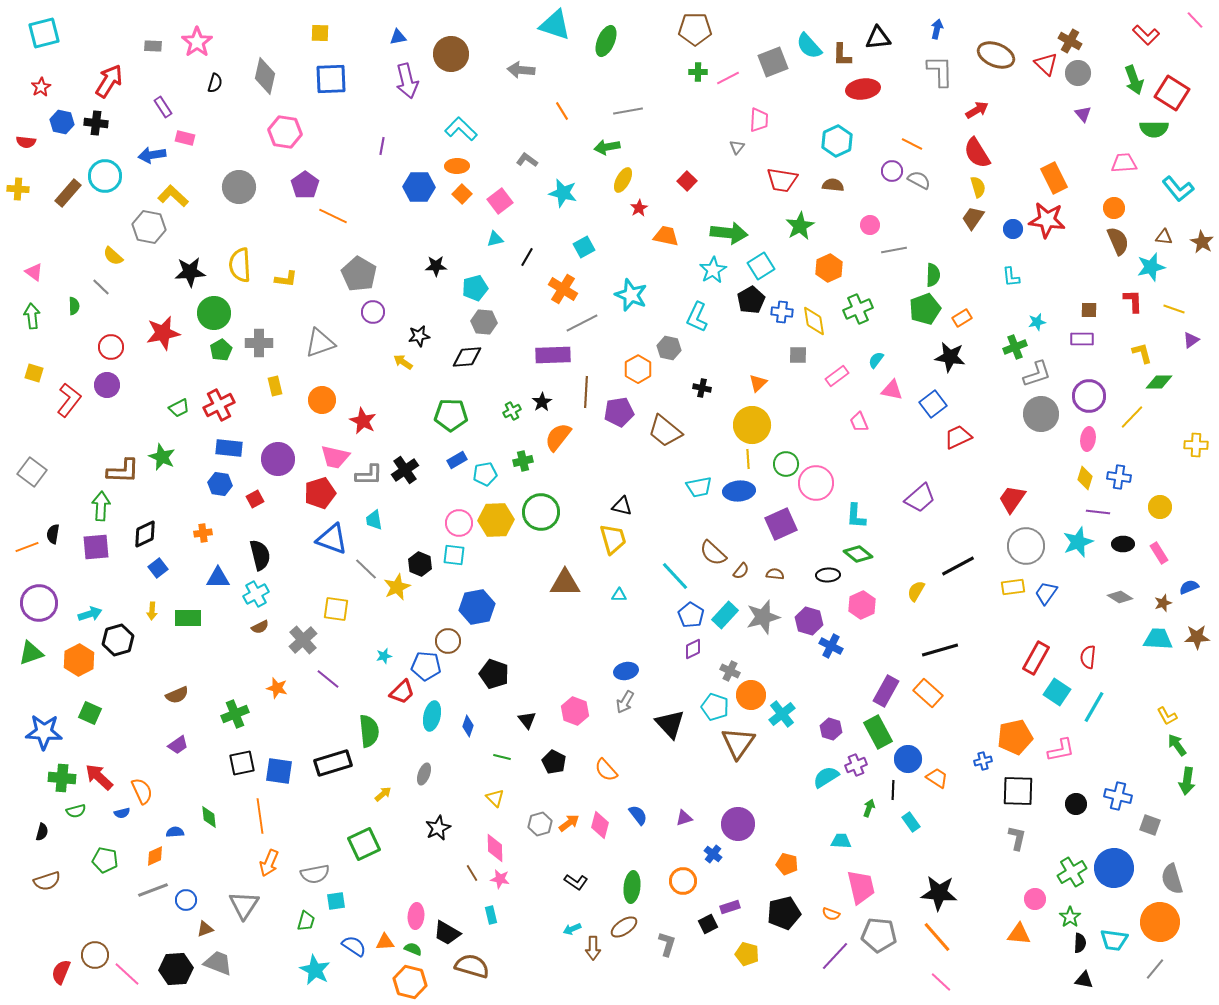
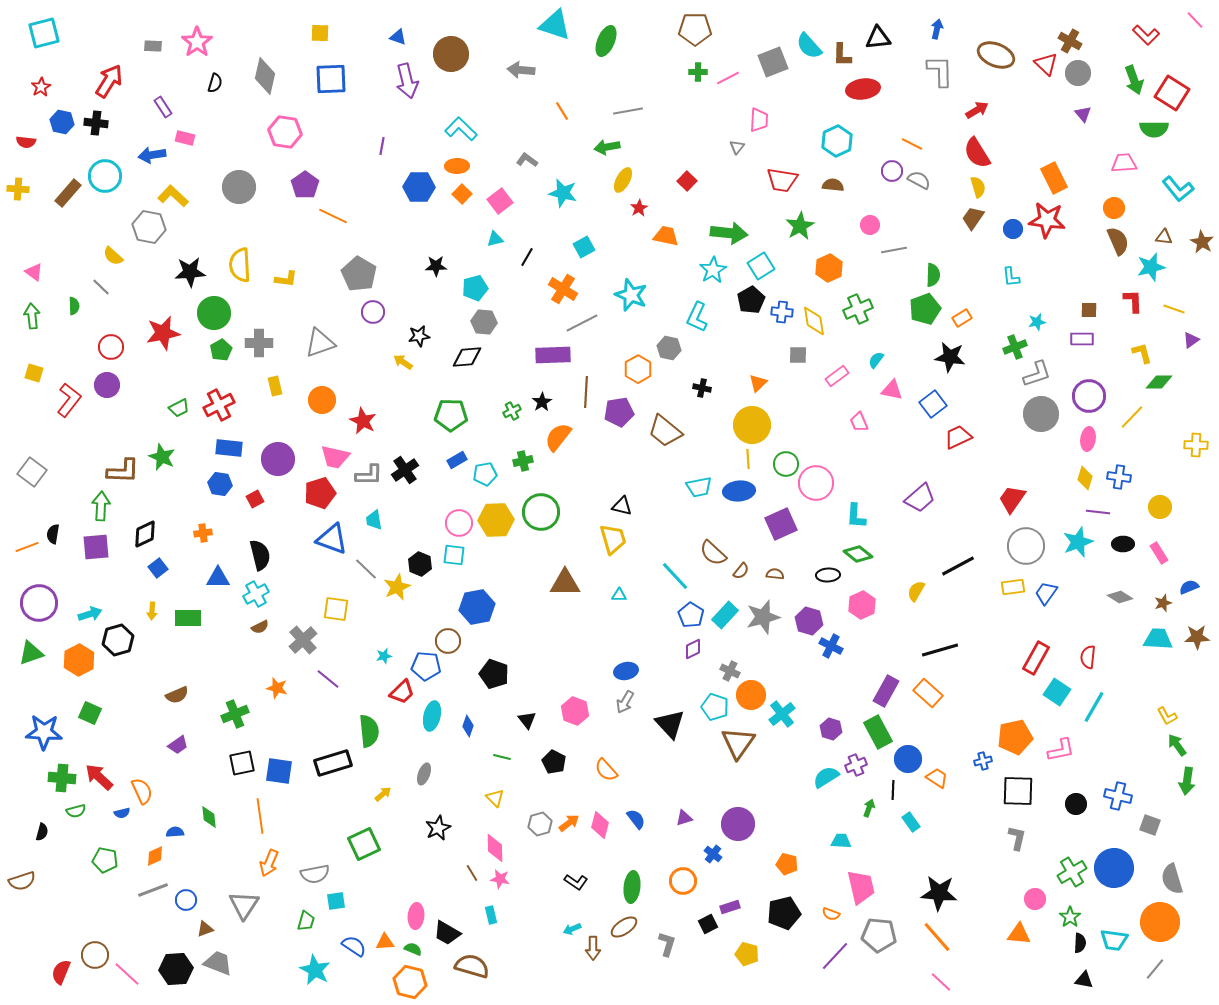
blue triangle at (398, 37): rotated 30 degrees clockwise
blue semicircle at (638, 815): moved 2 px left, 4 px down
brown semicircle at (47, 881): moved 25 px left
